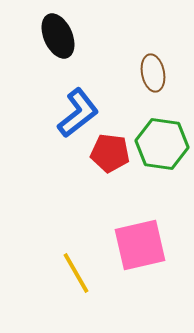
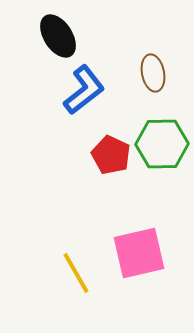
black ellipse: rotated 9 degrees counterclockwise
blue L-shape: moved 6 px right, 23 px up
green hexagon: rotated 9 degrees counterclockwise
red pentagon: moved 1 px right, 2 px down; rotated 18 degrees clockwise
pink square: moved 1 px left, 8 px down
